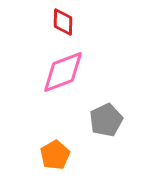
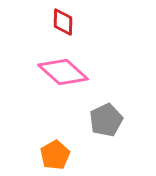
pink diamond: rotated 63 degrees clockwise
